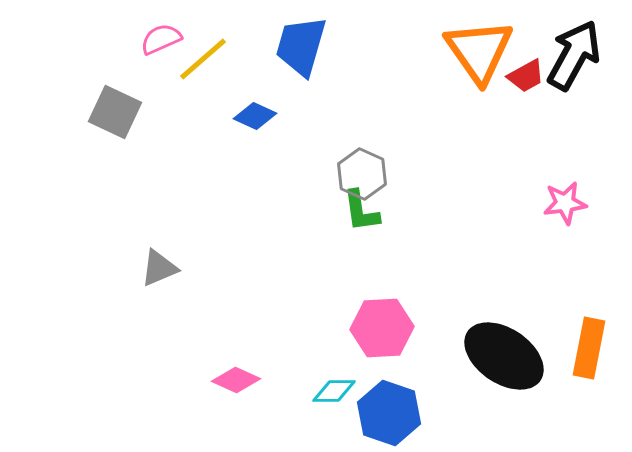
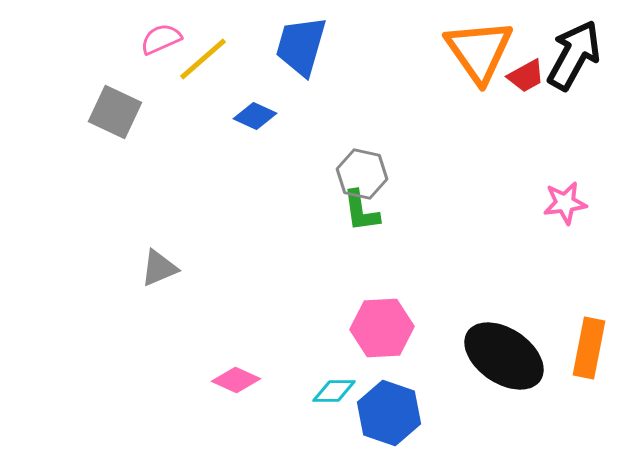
gray hexagon: rotated 12 degrees counterclockwise
